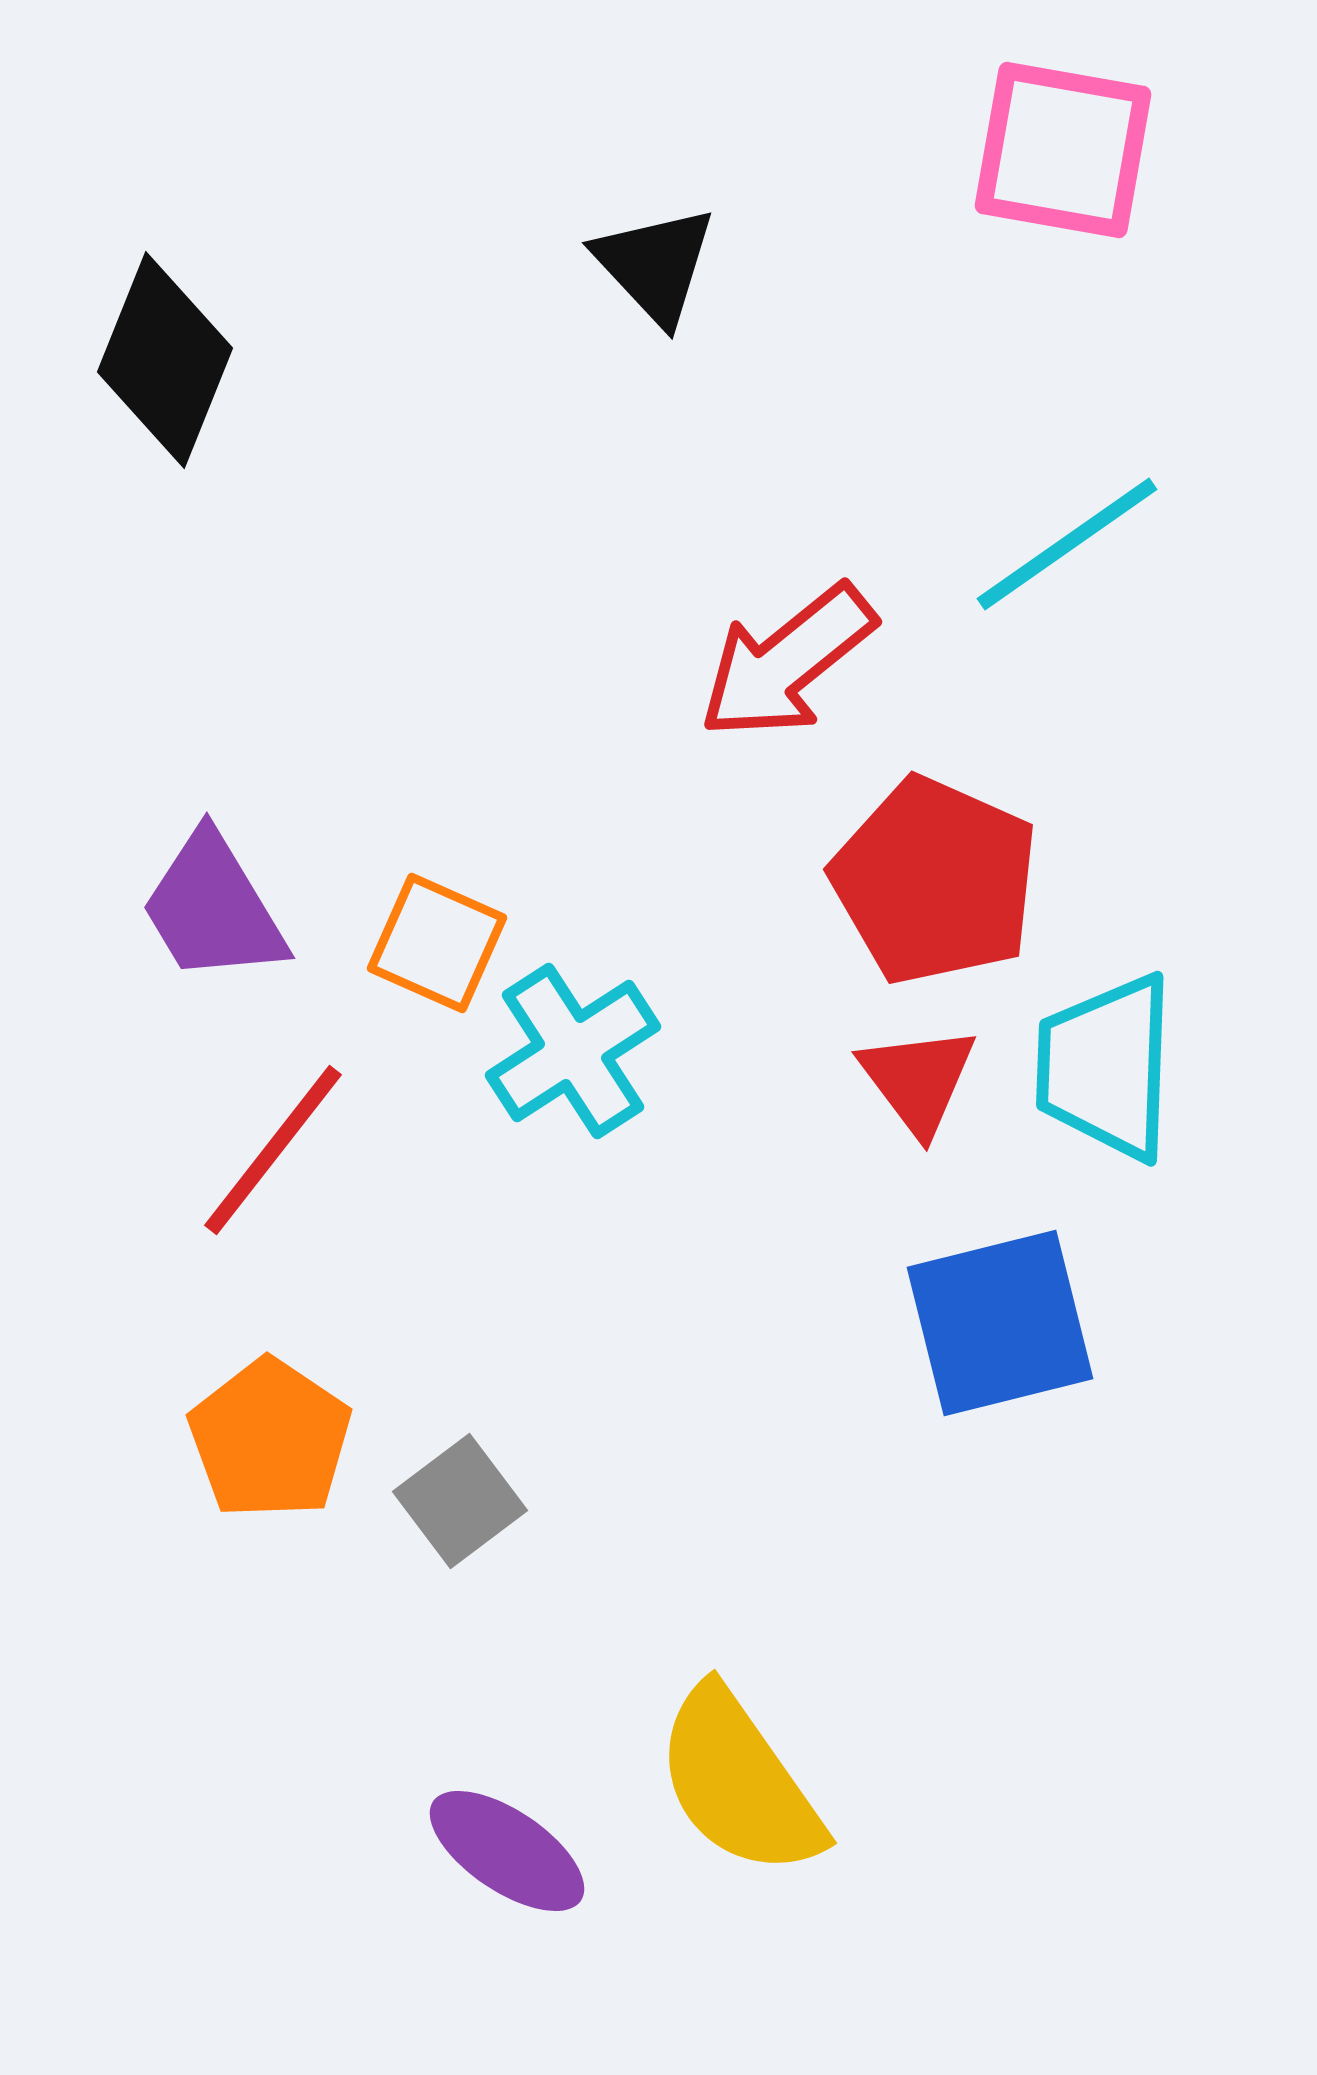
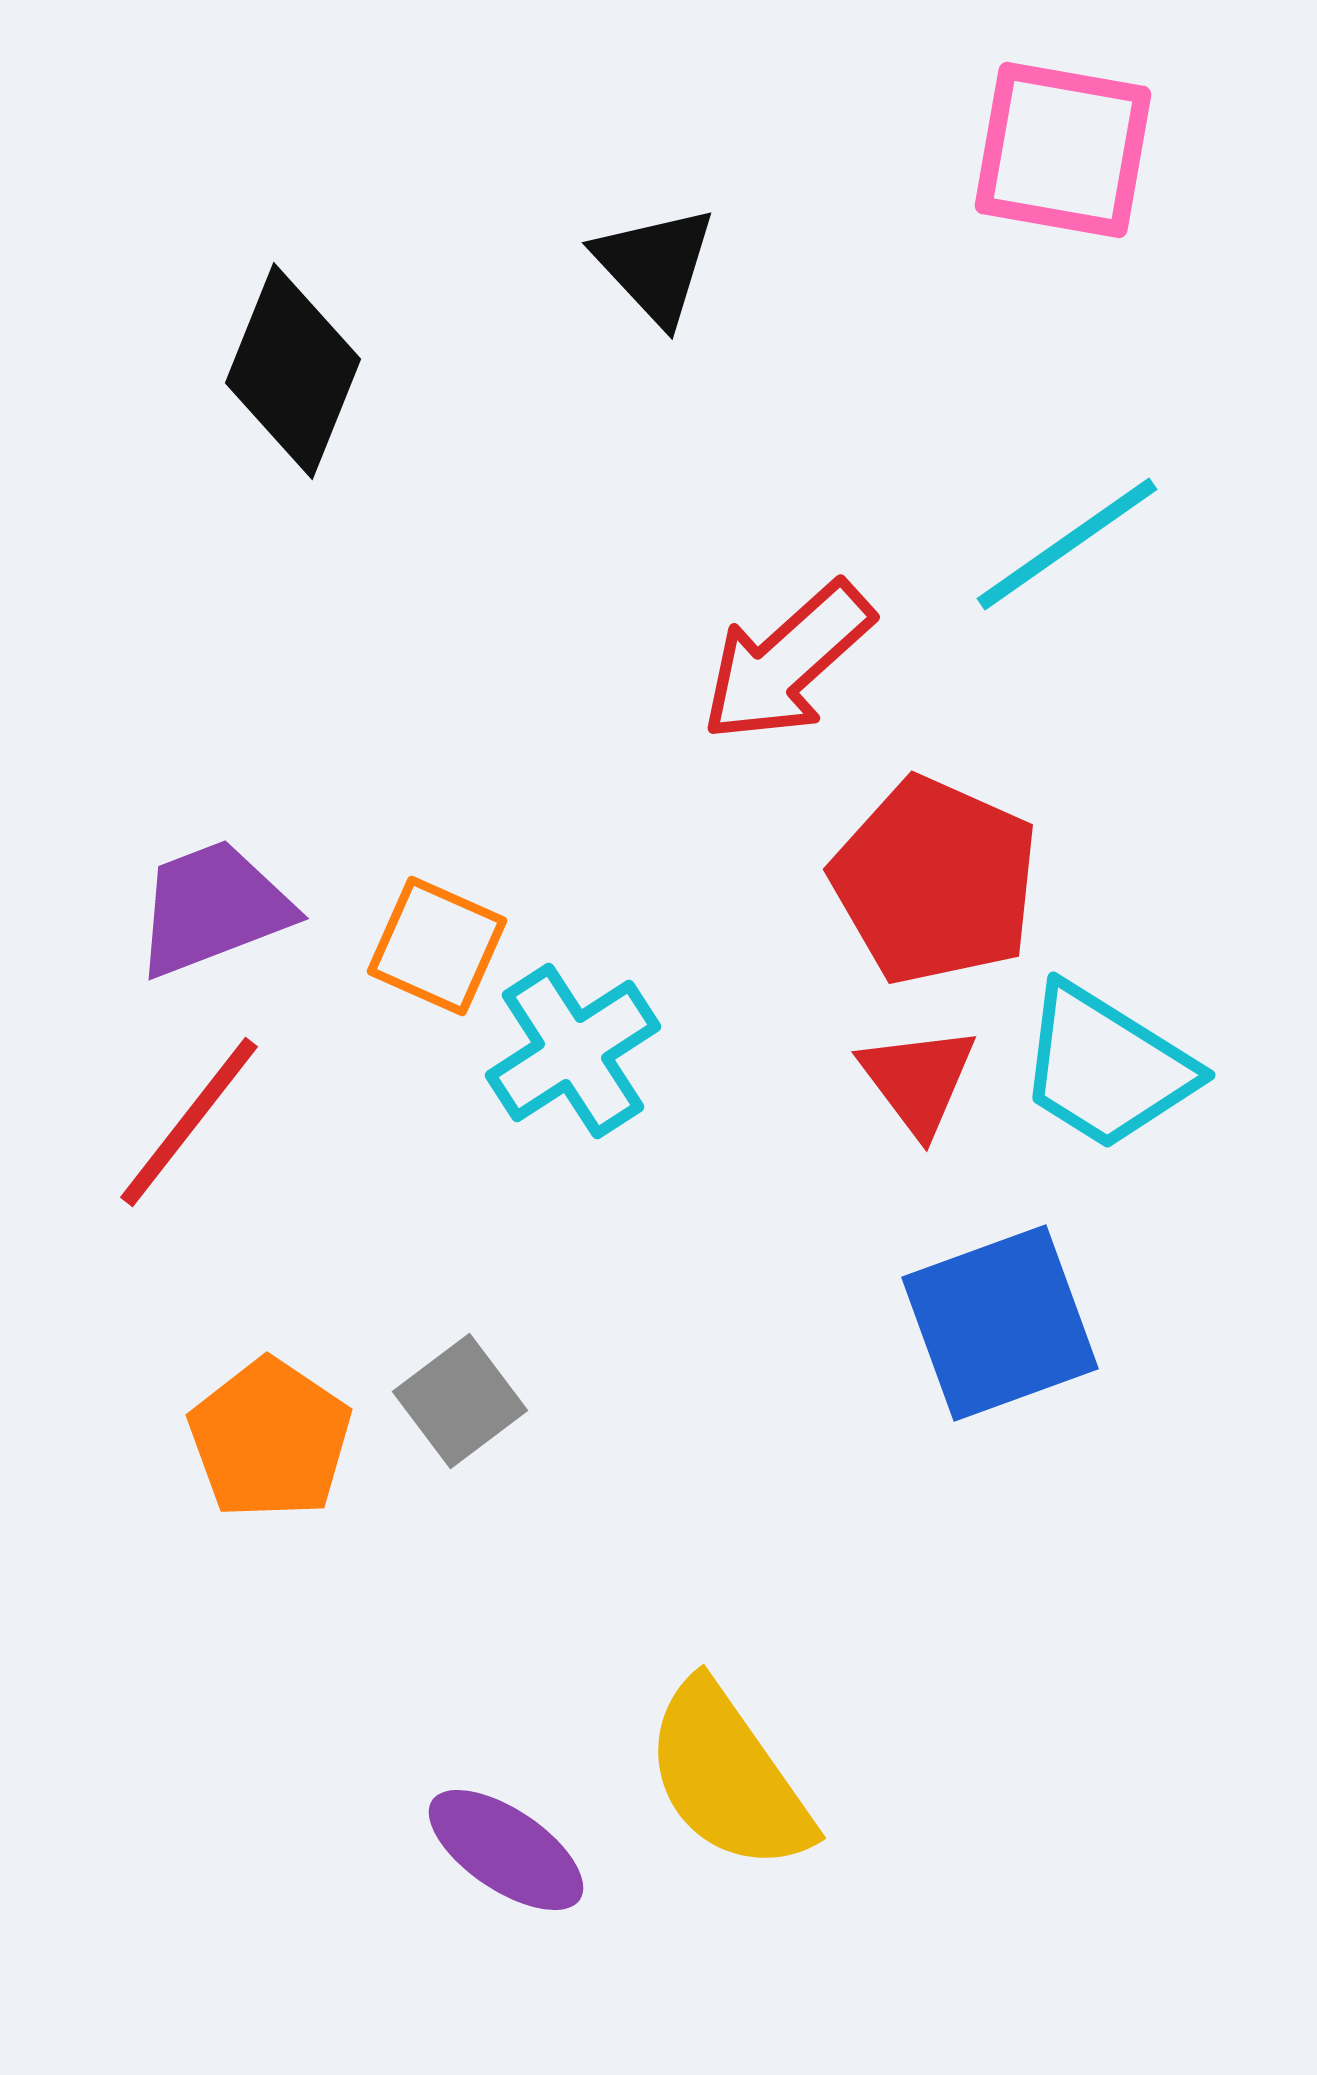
black diamond: moved 128 px right, 11 px down
red arrow: rotated 3 degrees counterclockwise
purple trapezoid: rotated 100 degrees clockwise
orange square: moved 3 px down
cyan trapezoid: rotated 60 degrees counterclockwise
red line: moved 84 px left, 28 px up
blue square: rotated 6 degrees counterclockwise
gray square: moved 100 px up
yellow semicircle: moved 11 px left, 5 px up
purple ellipse: moved 1 px left, 1 px up
